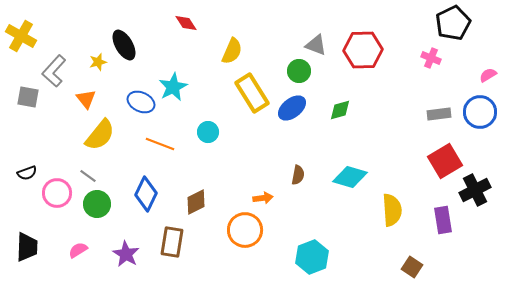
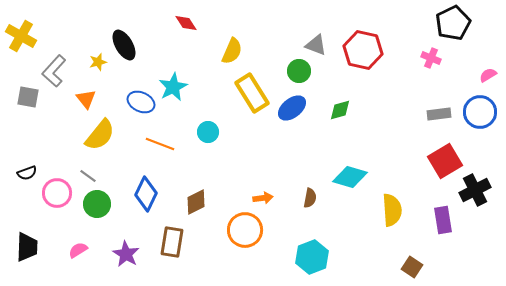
red hexagon at (363, 50): rotated 15 degrees clockwise
brown semicircle at (298, 175): moved 12 px right, 23 px down
